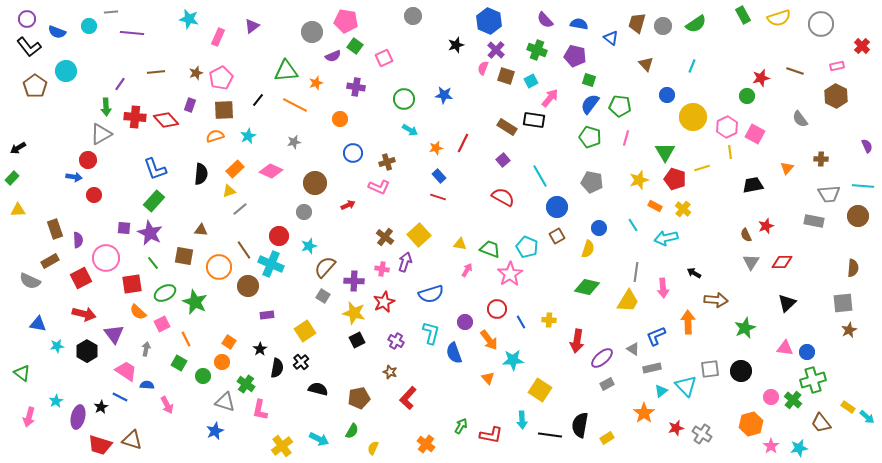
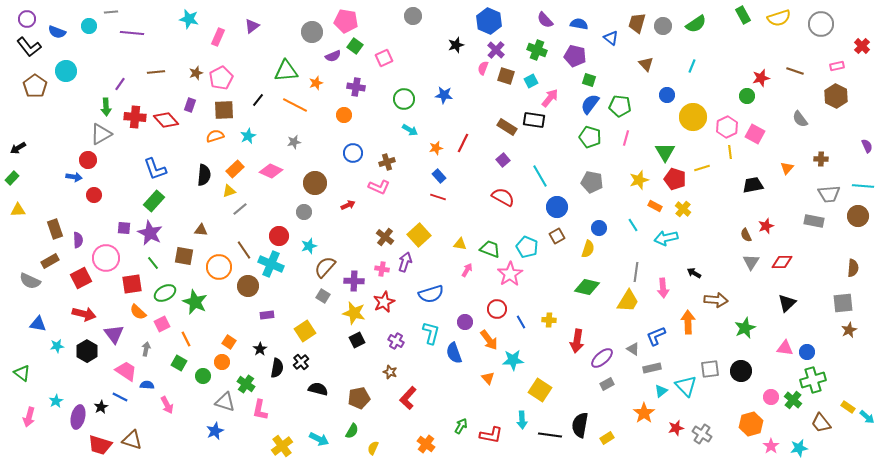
orange circle at (340, 119): moved 4 px right, 4 px up
black semicircle at (201, 174): moved 3 px right, 1 px down
